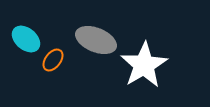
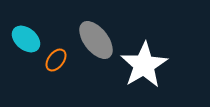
gray ellipse: rotated 30 degrees clockwise
orange ellipse: moved 3 px right
